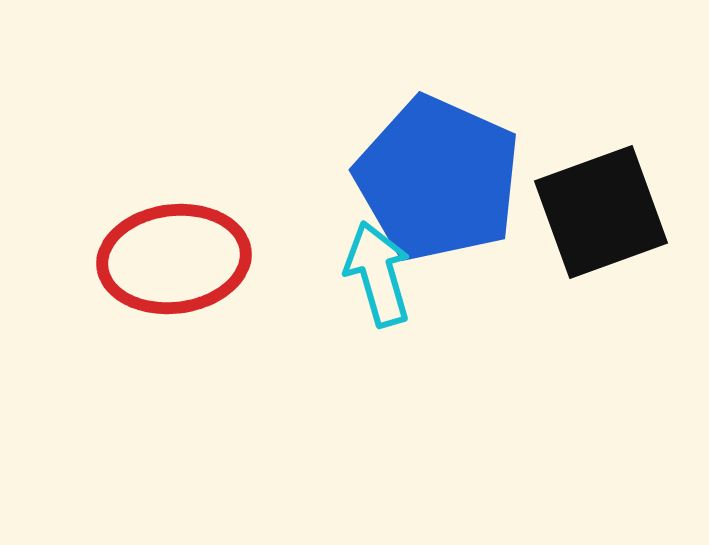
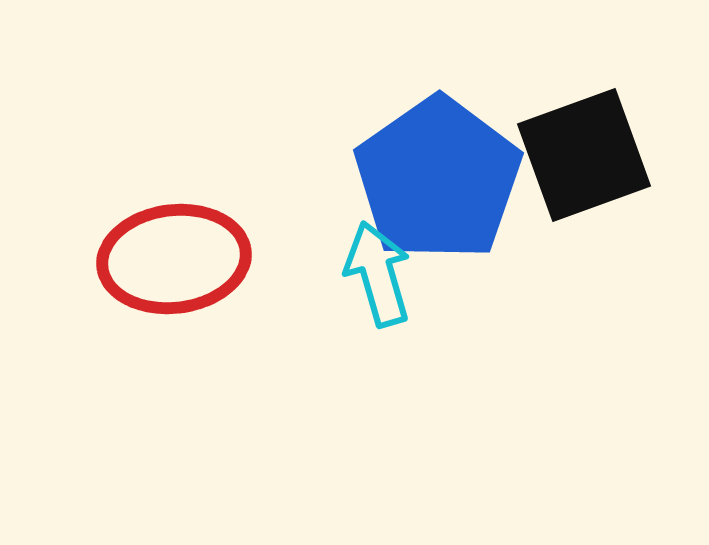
blue pentagon: rotated 13 degrees clockwise
black square: moved 17 px left, 57 px up
